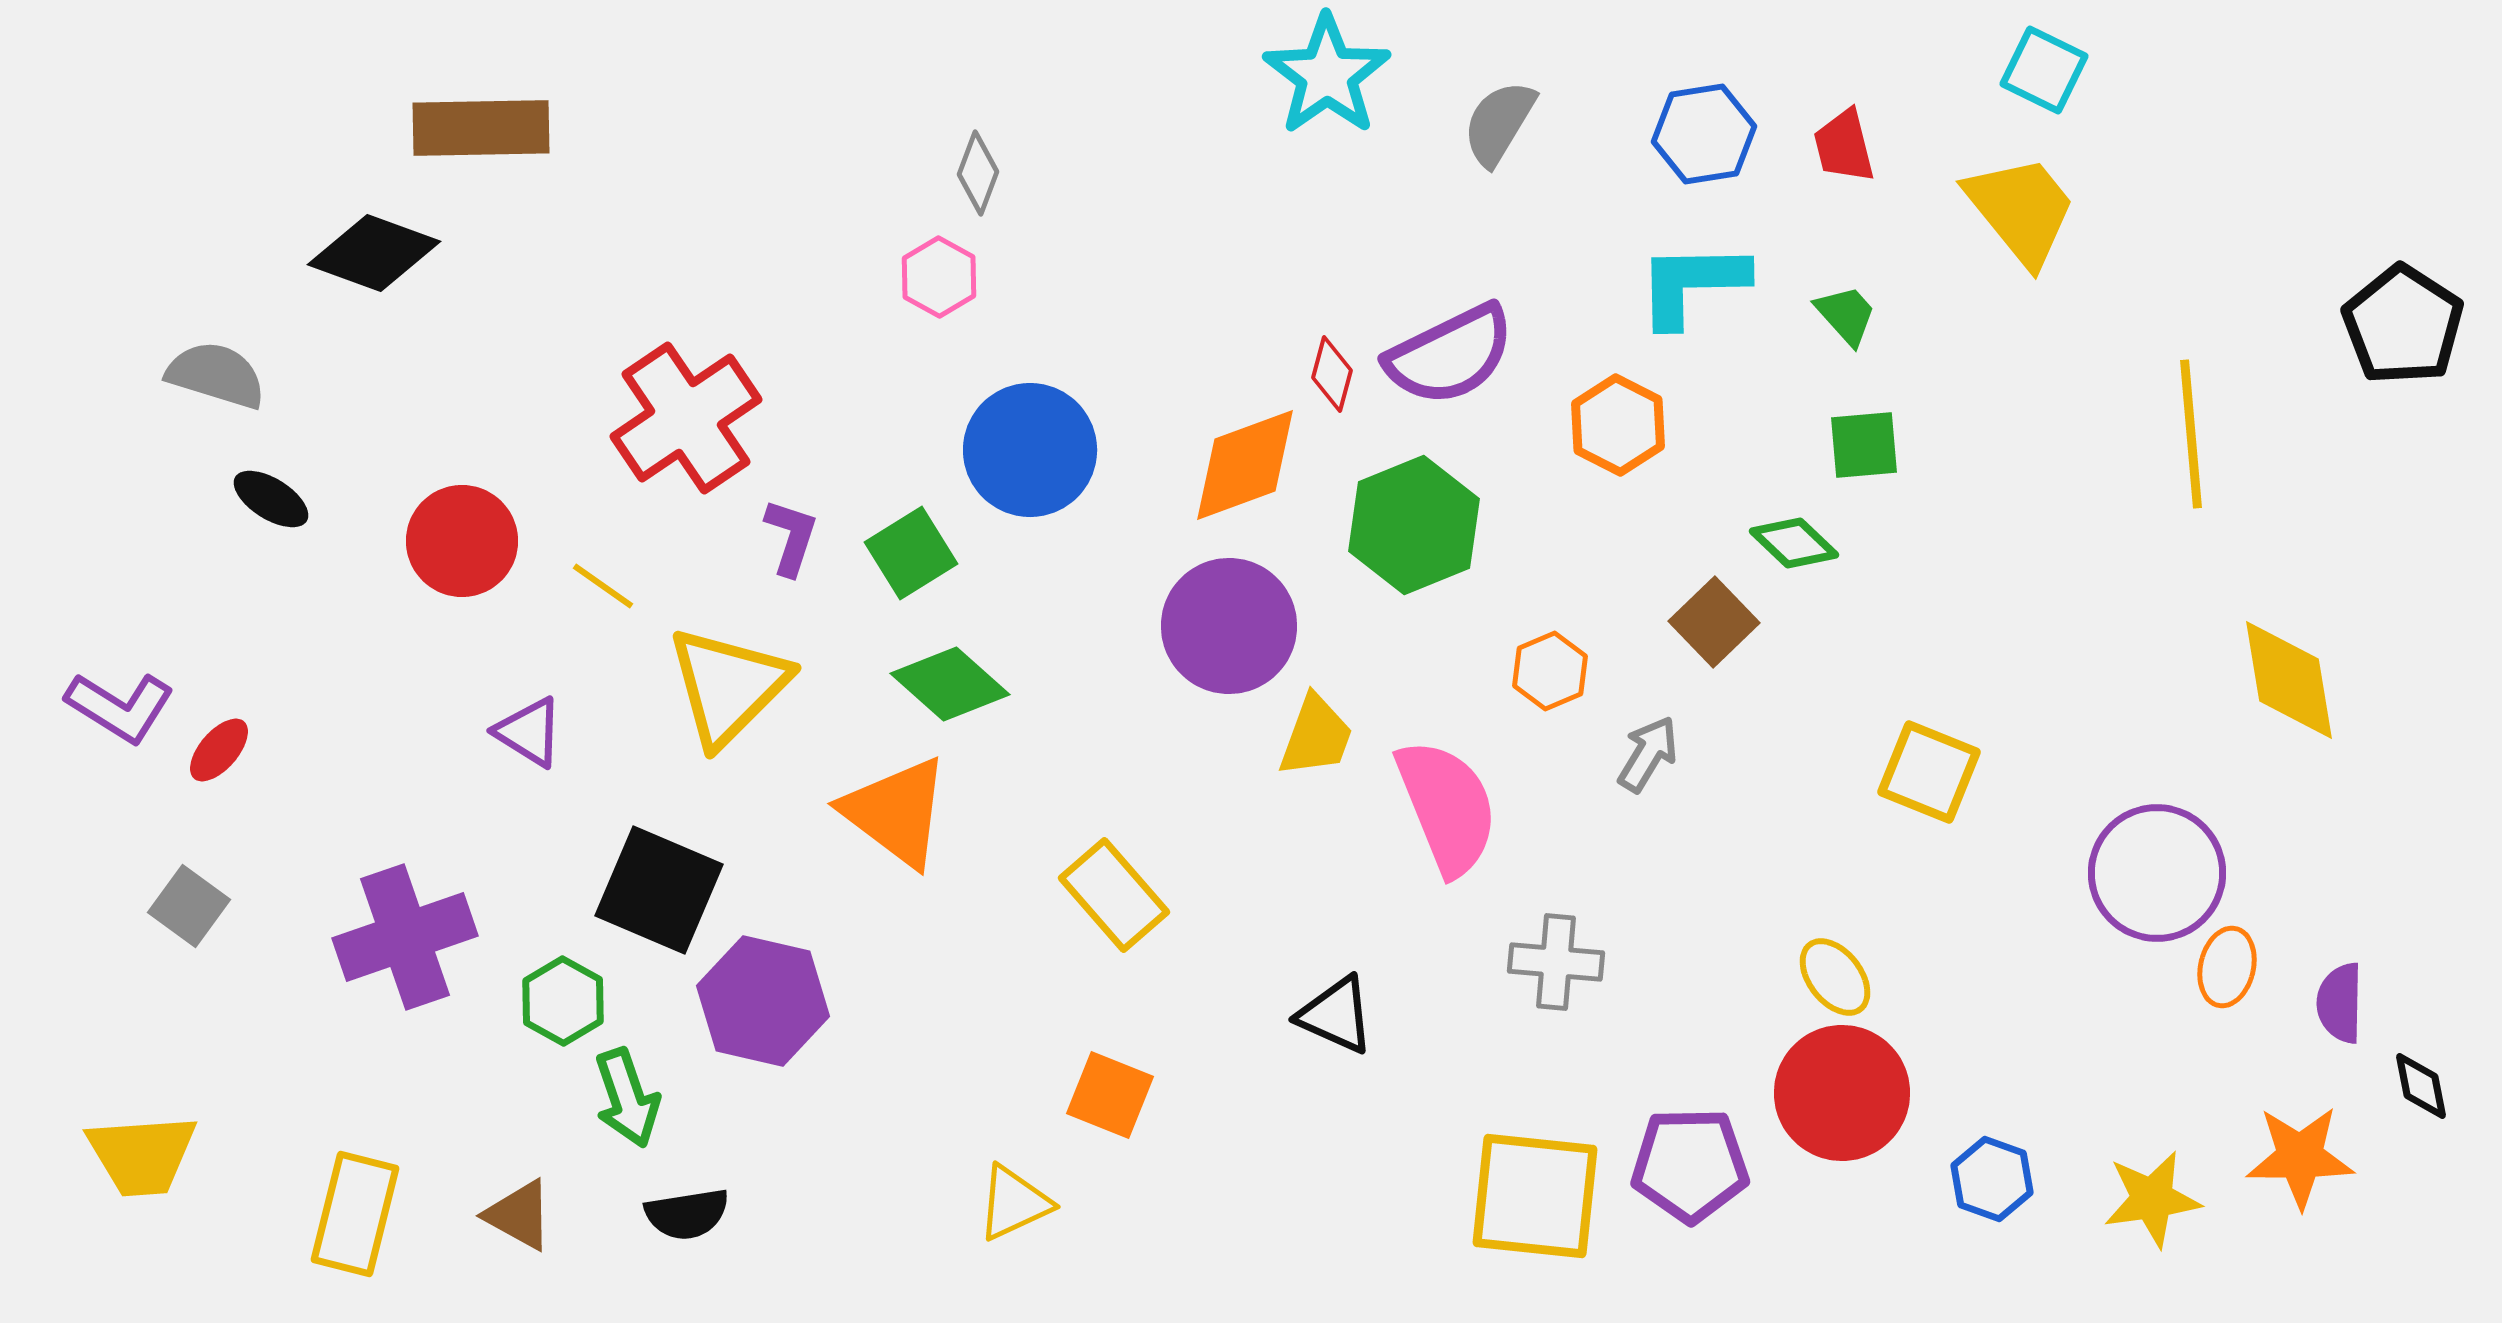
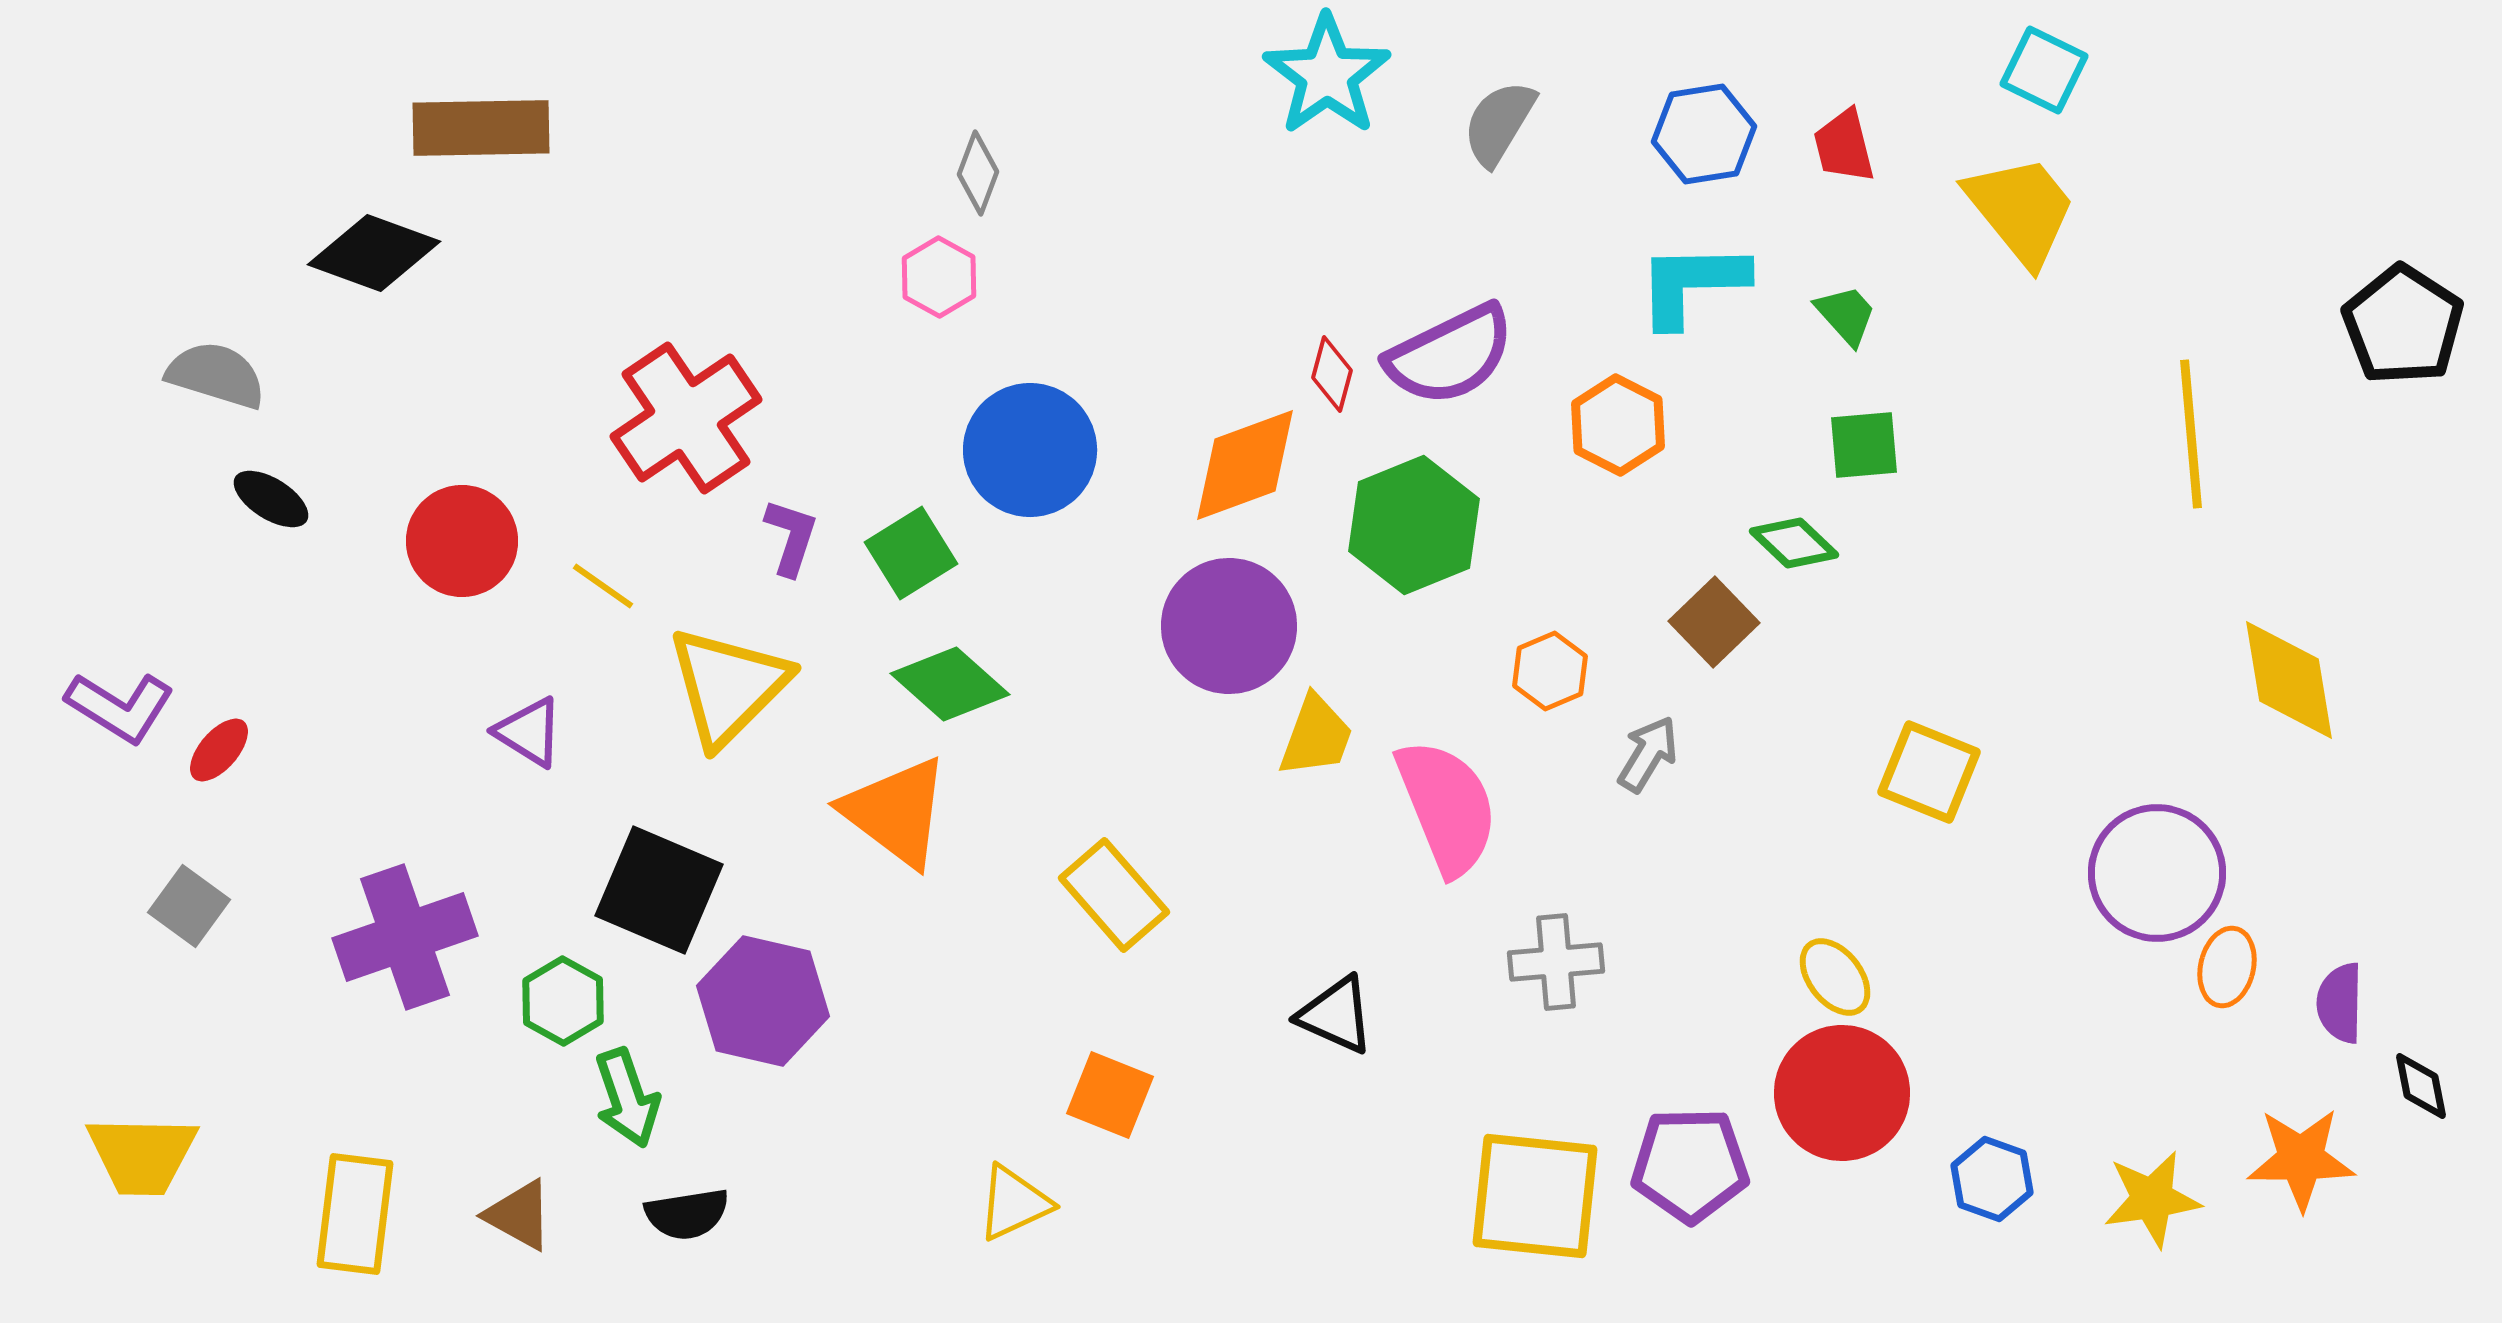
gray cross at (1556, 962): rotated 10 degrees counterclockwise
yellow trapezoid at (142, 1155): rotated 5 degrees clockwise
orange star at (2300, 1157): moved 1 px right, 2 px down
yellow rectangle at (355, 1214): rotated 7 degrees counterclockwise
